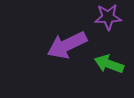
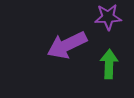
green arrow: rotated 72 degrees clockwise
